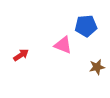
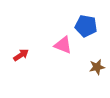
blue pentagon: rotated 15 degrees clockwise
